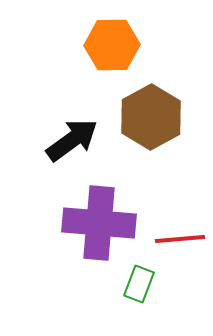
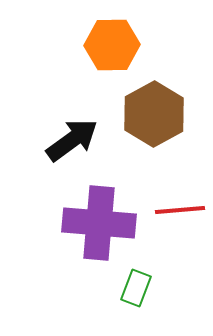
brown hexagon: moved 3 px right, 3 px up
red line: moved 29 px up
green rectangle: moved 3 px left, 4 px down
